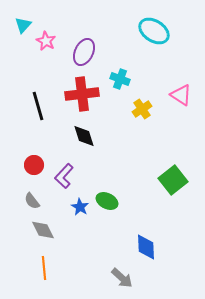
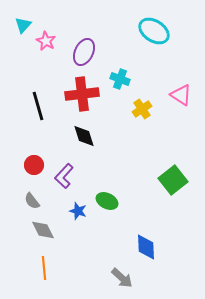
blue star: moved 2 px left, 4 px down; rotated 12 degrees counterclockwise
